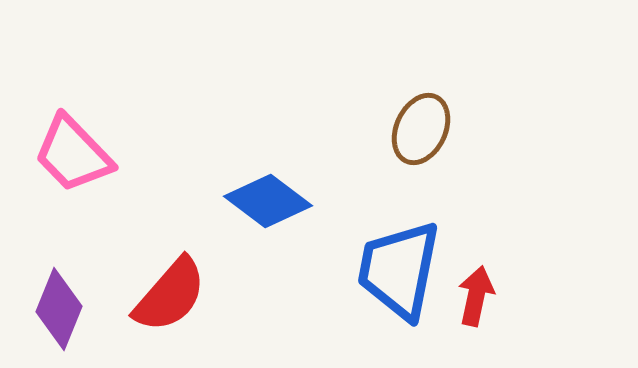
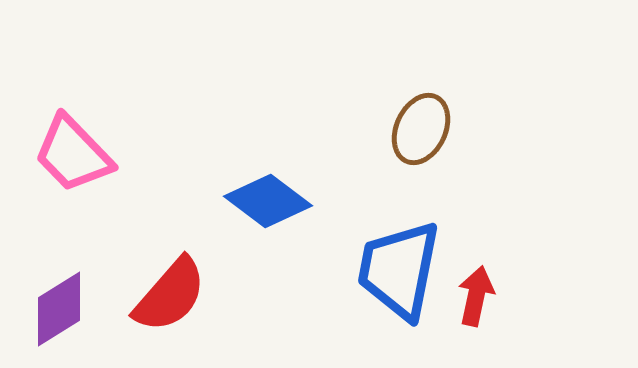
purple diamond: rotated 36 degrees clockwise
